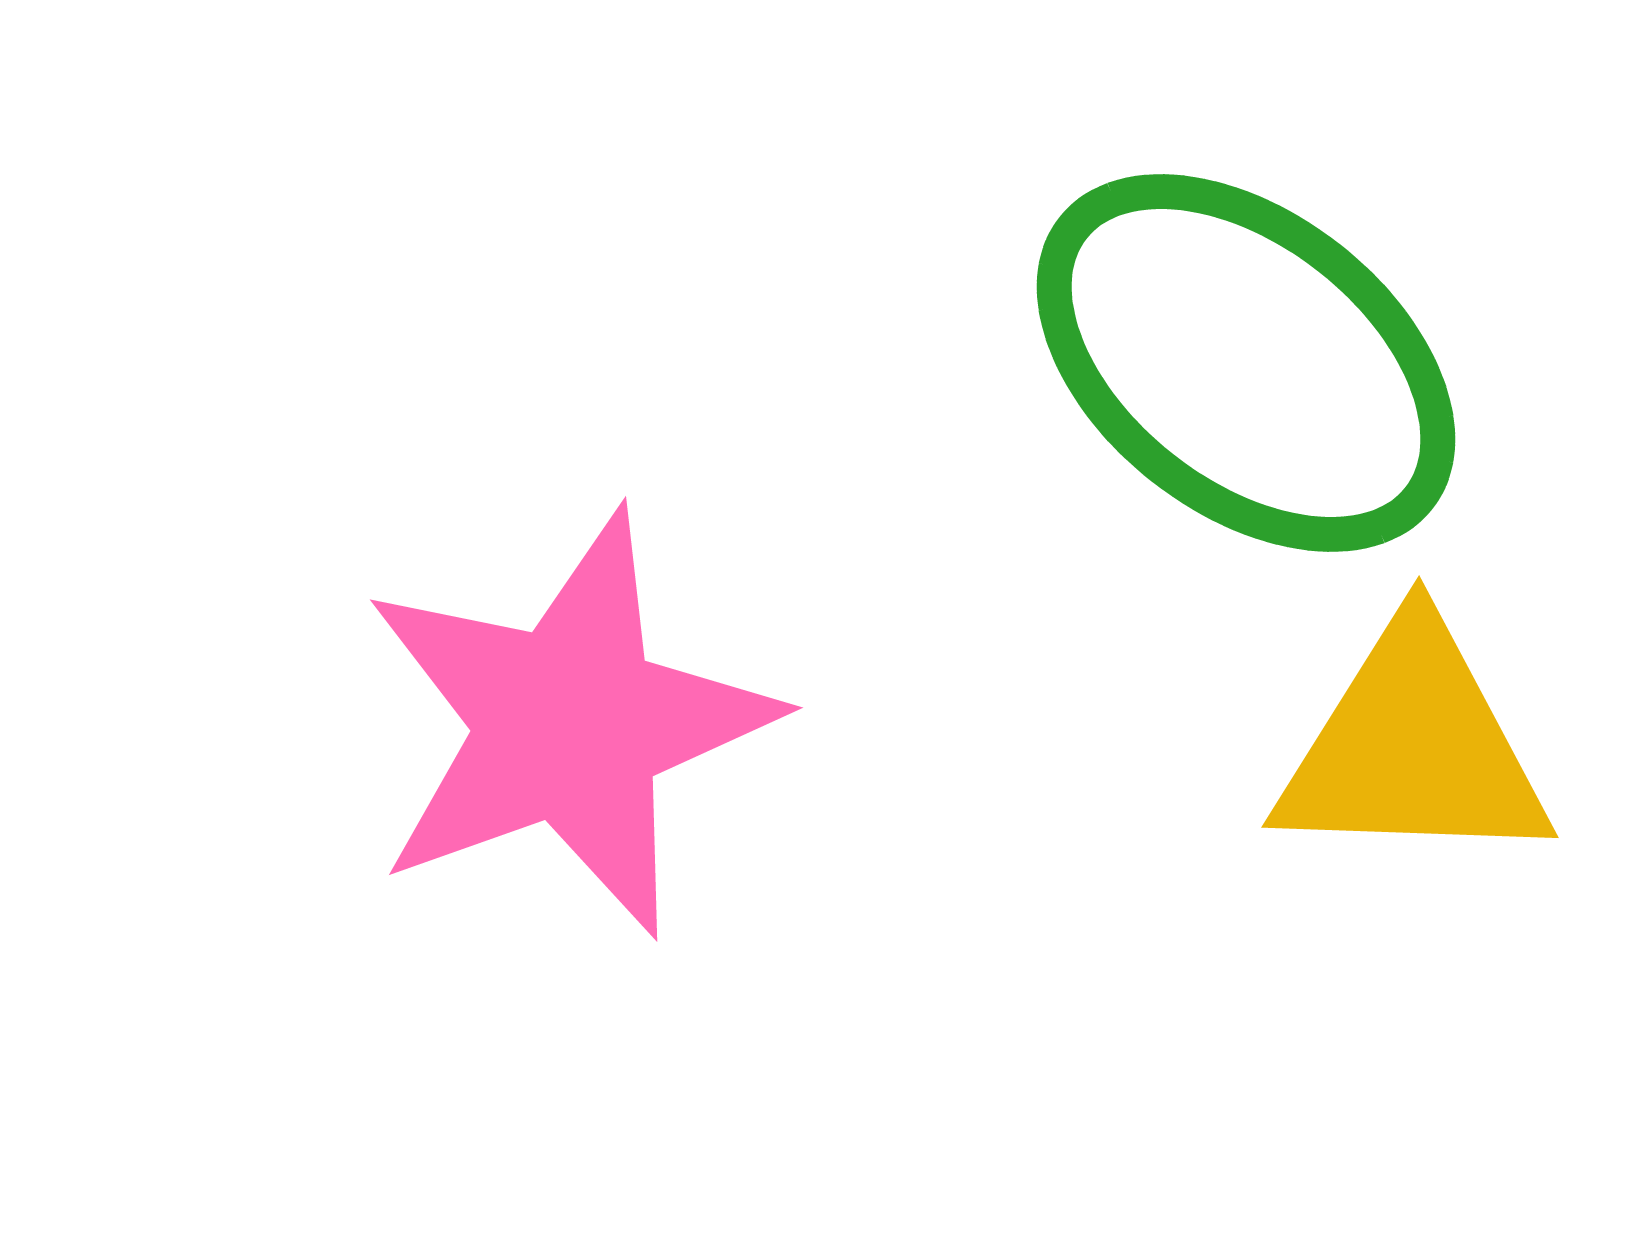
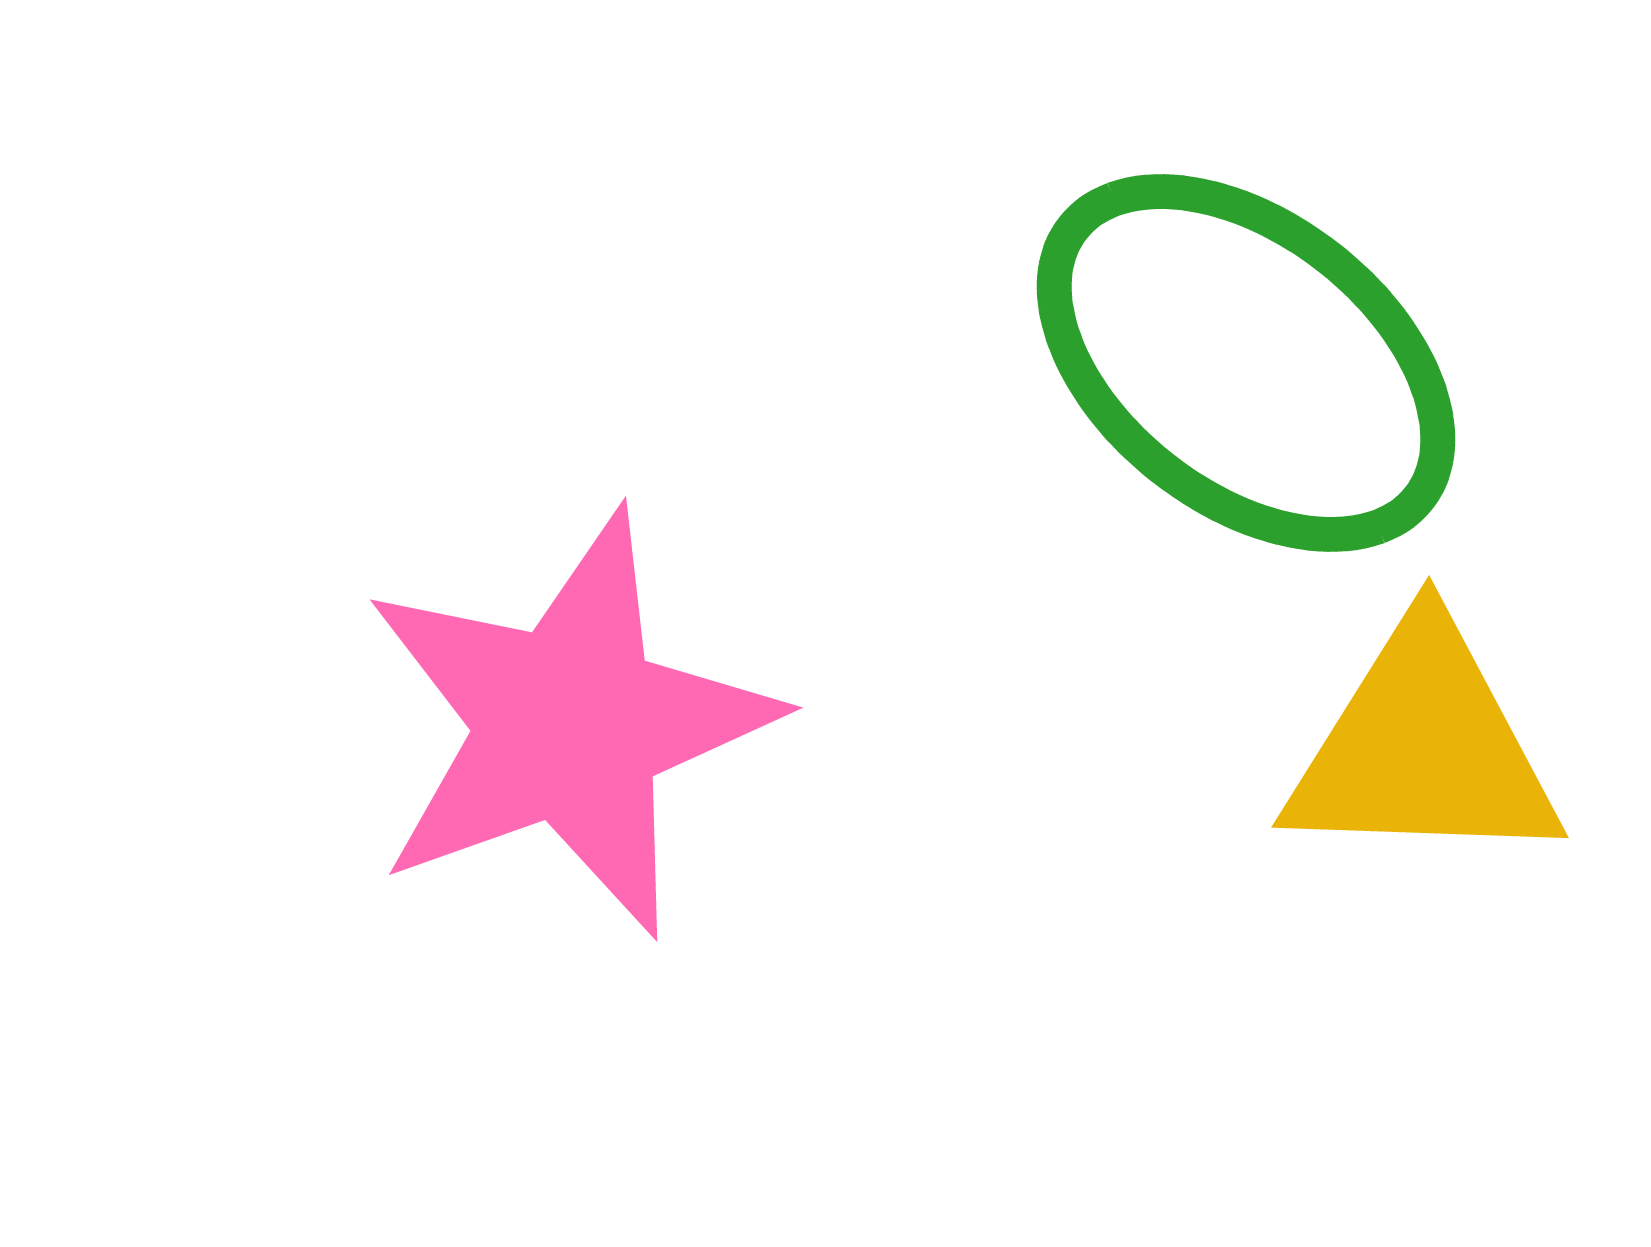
yellow triangle: moved 10 px right
